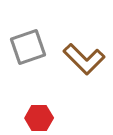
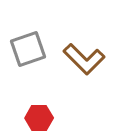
gray square: moved 2 px down
